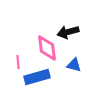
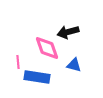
pink diamond: rotated 12 degrees counterclockwise
blue rectangle: rotated 25 degrees clockwise
